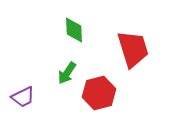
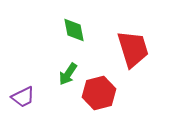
green diamond: rotated 8 degrees counterclockwise
green arrow: moved 1 px right, 1 px down
